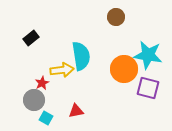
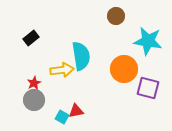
brown circle: moved 1 px up
cyan star: moved 14 px up
red star: moved 8 px left
cyan square: moved 16 px right, 1 px up
